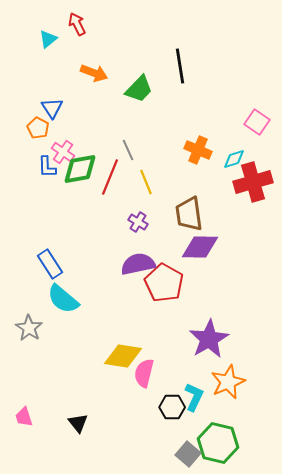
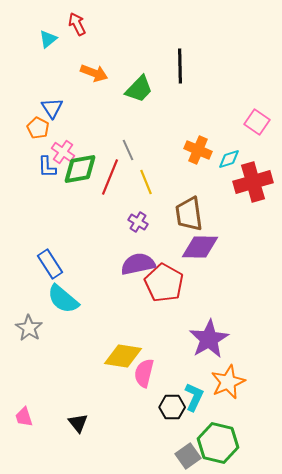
black line: rotated 8 degrees clockwise
cyan diamond: moved 5 px left
gray square: moved 2 px down; rotated 15 degrees clockwise
